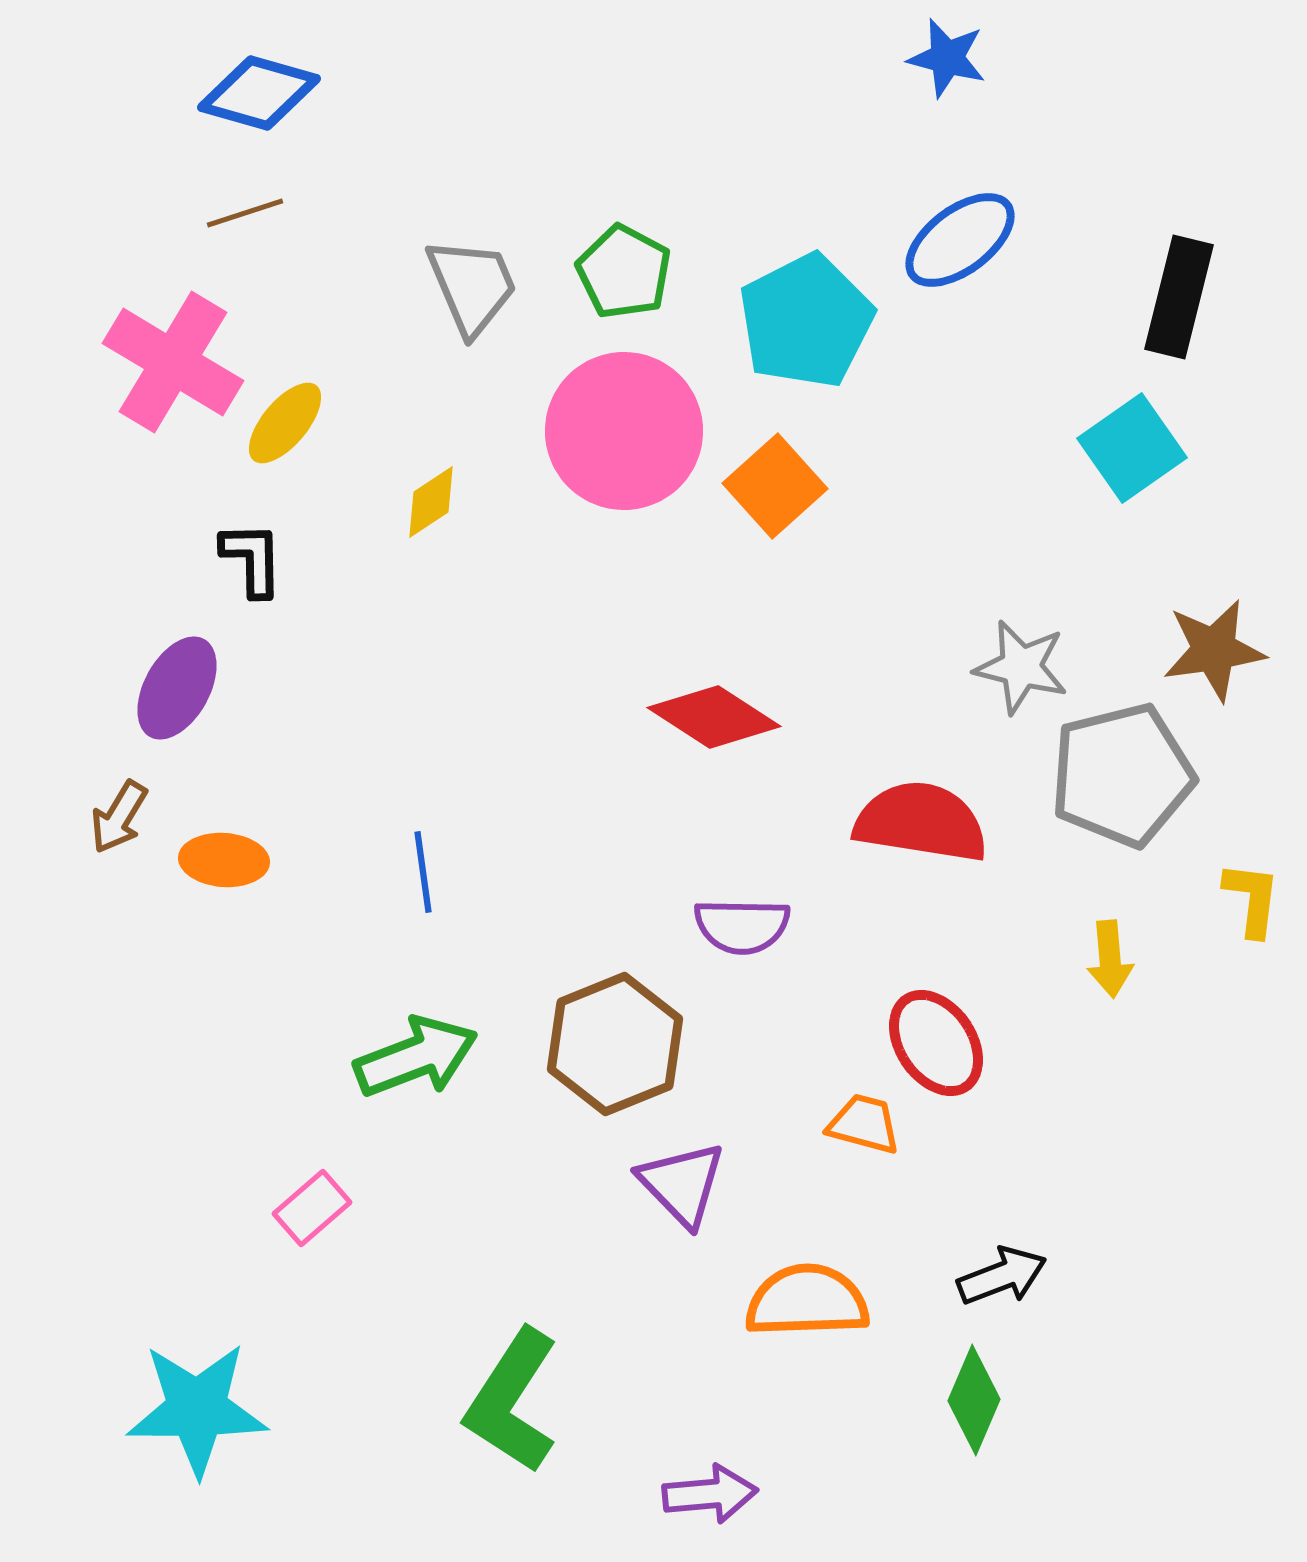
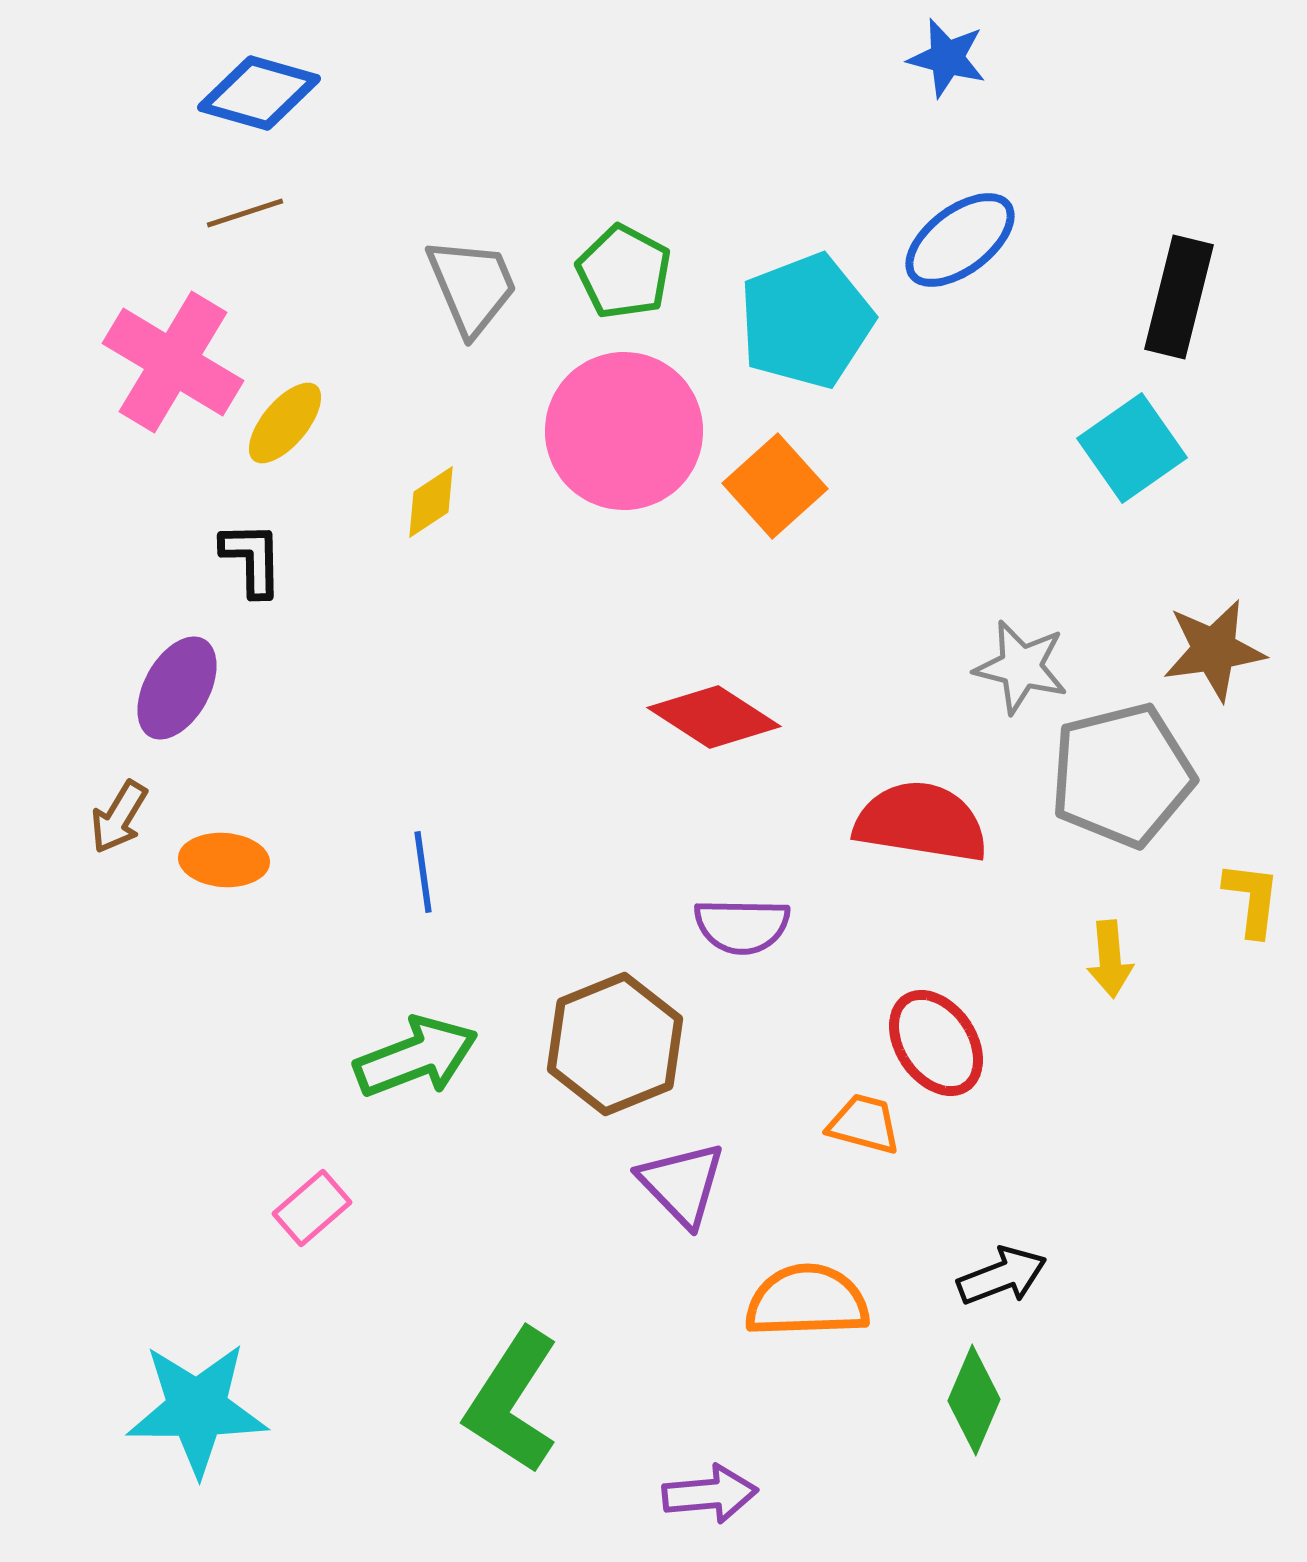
cyan pentagon: rotated 6 degrees clockwise
